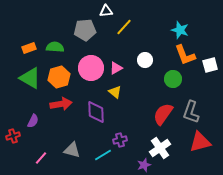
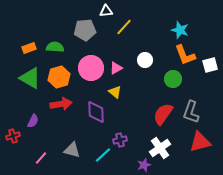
cyan line: rotated 12 degrees counterclockwise
